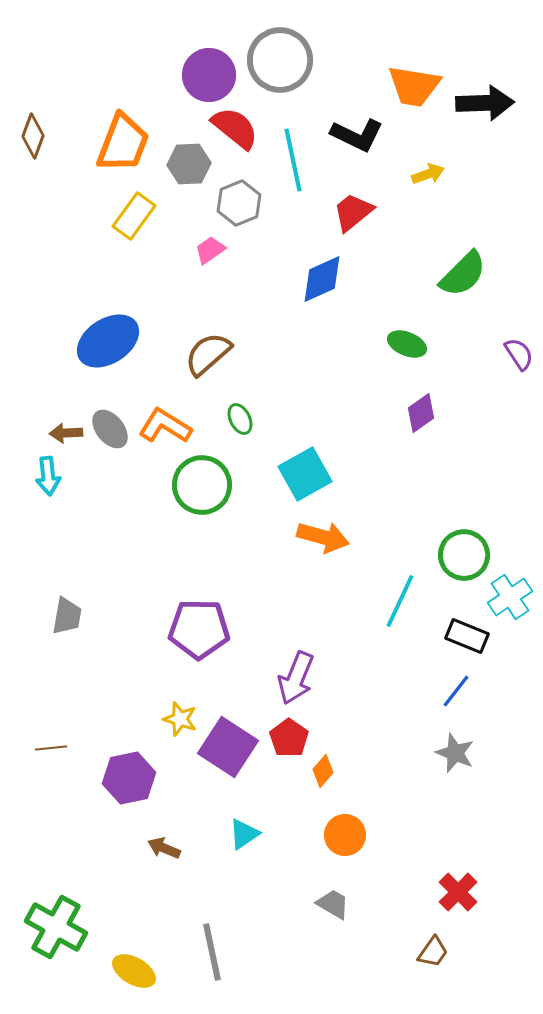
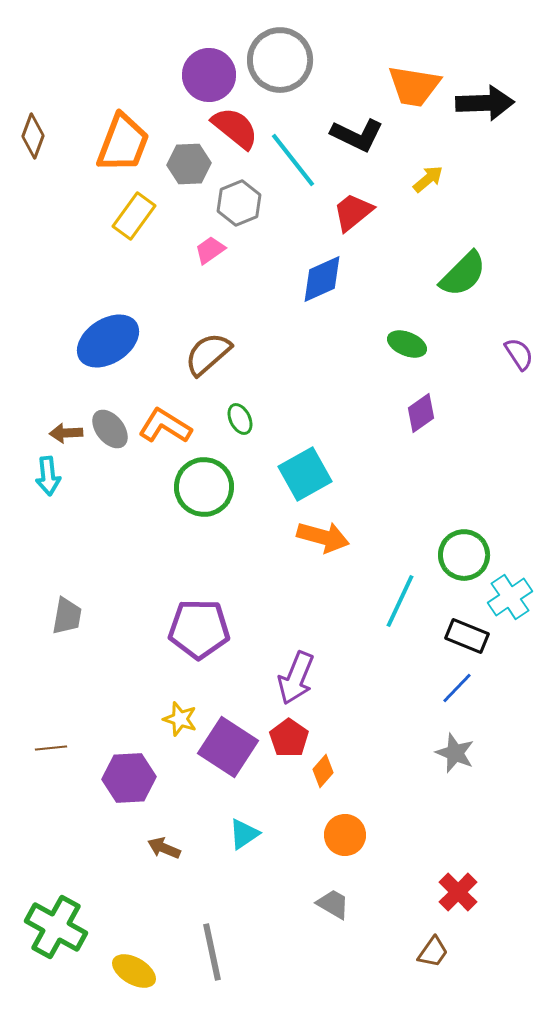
cyan line at (293, 160): rotated 26 degrees counterclockwise
yellow arrow at (428, 174): moved 5 px down; rotated 20 degrees counterclockwise
green circle at (202, 485): moved 2 px right, 2 px down
blue line at (456, 691): moved 1 px right, 3 px up; rotated 6 degrees clockwise
purple hexagon at (129, 778): rotated 9 degrees clockwise
